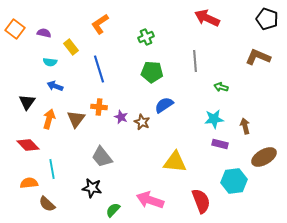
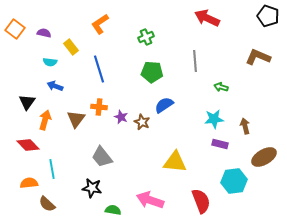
black pentagon: moved 1 px right, 3 px up
orange arrow: moved 4 px left, 1 px down
green semicircle: rotated 56 degrees clockwise
